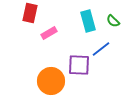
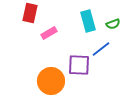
green semicircle: moved 3 px down; rotated 64 degrees counterclockwise
